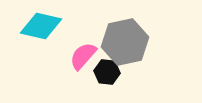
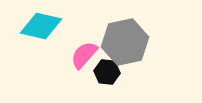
pink semicircle: moved 1 px right, 1 px up
